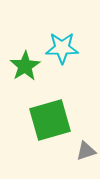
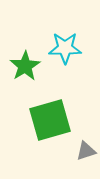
cyan star: moved 3 px right
